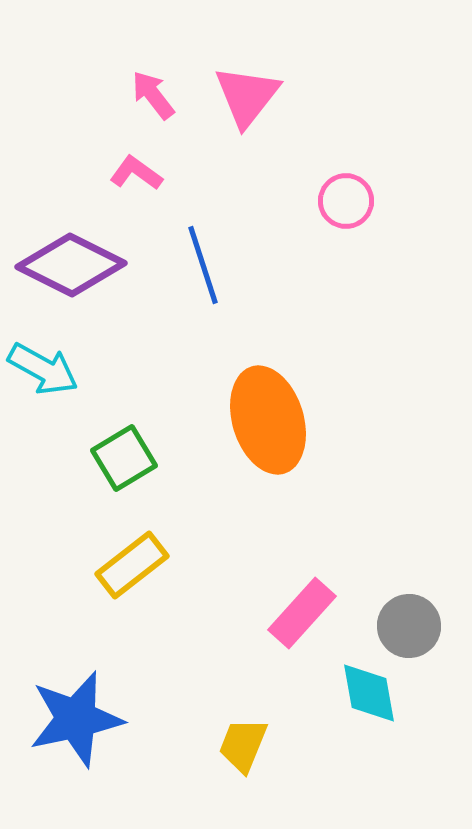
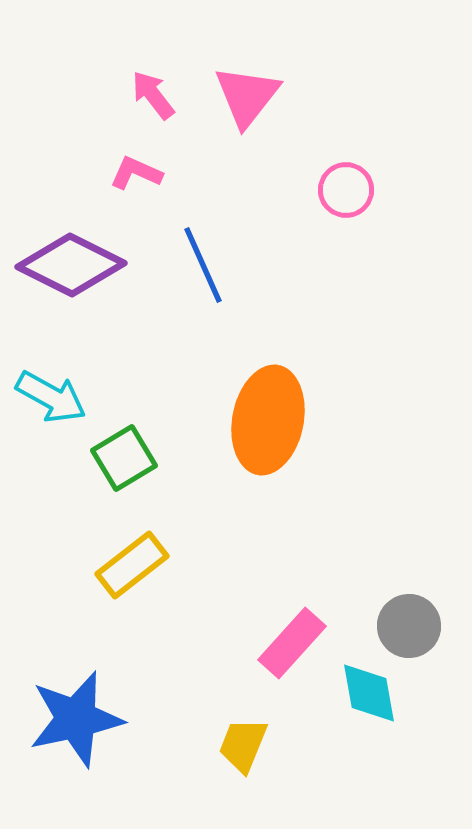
pink L-shape: rotated 12 degrees counterclockwise
pink circle: moved 11 px up
blue line: rotated 6 degrees counterclockwise
cyan arrow: moved 8 px right, 28 px down
orange ellipse: rotated 28 degrees clockwise
pink rectangle: moved 10 px left, 30 px down
